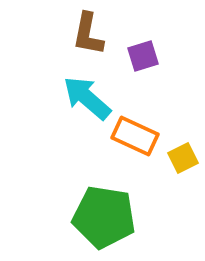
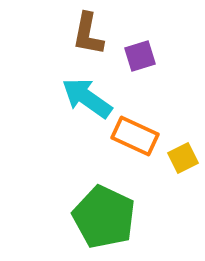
purple square: moved 3 px left
cyan arrow: rotated 6 degrees counterclockwise
green pentagon: rotated 16 degrees clockwise
